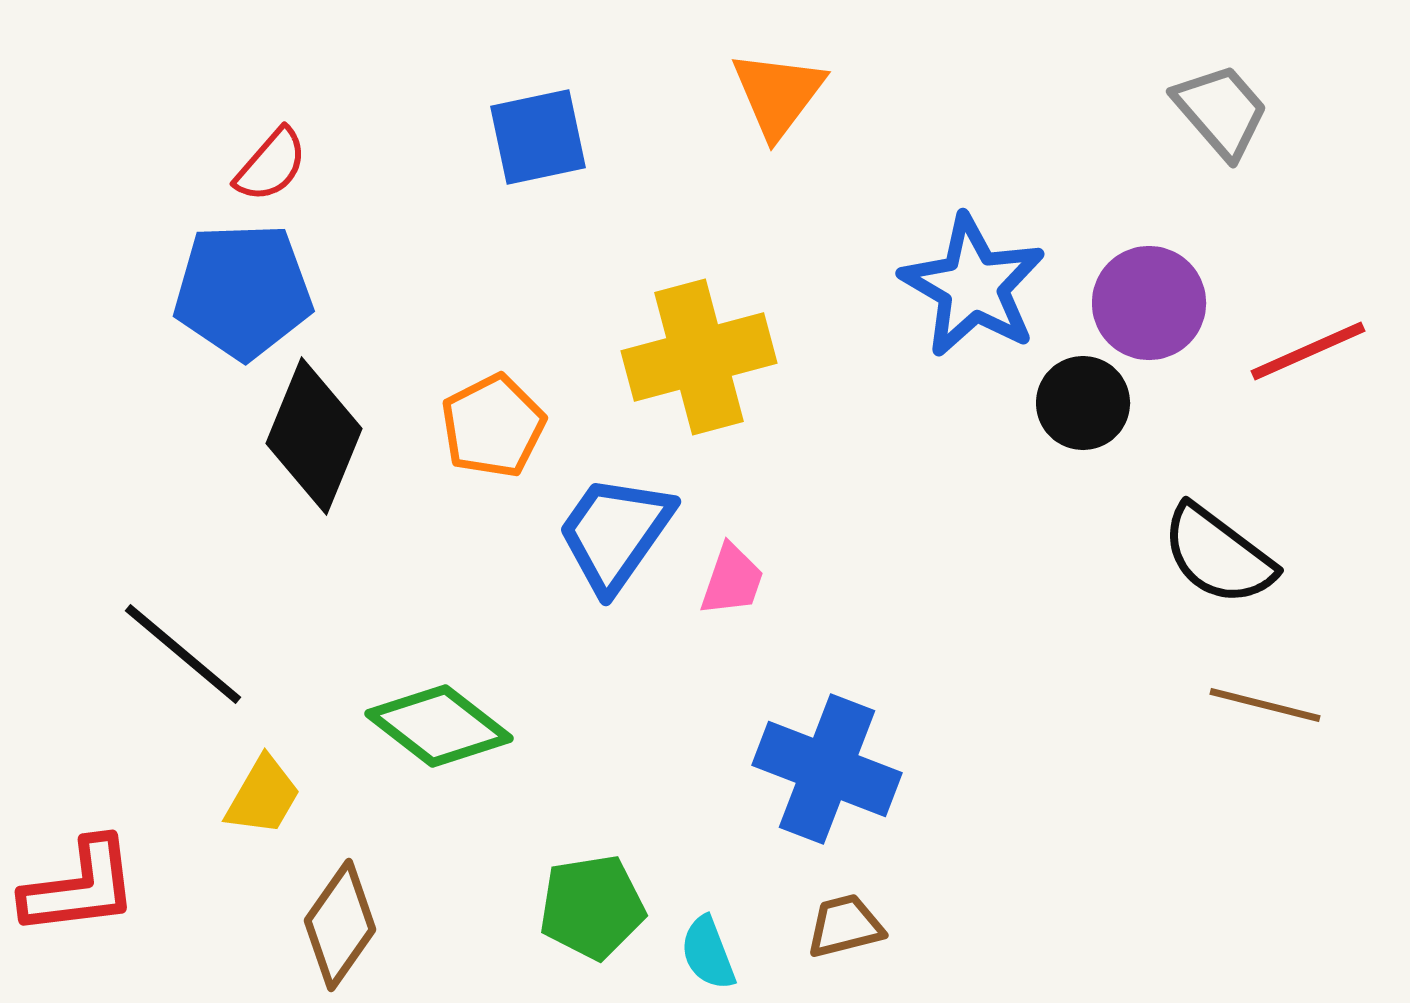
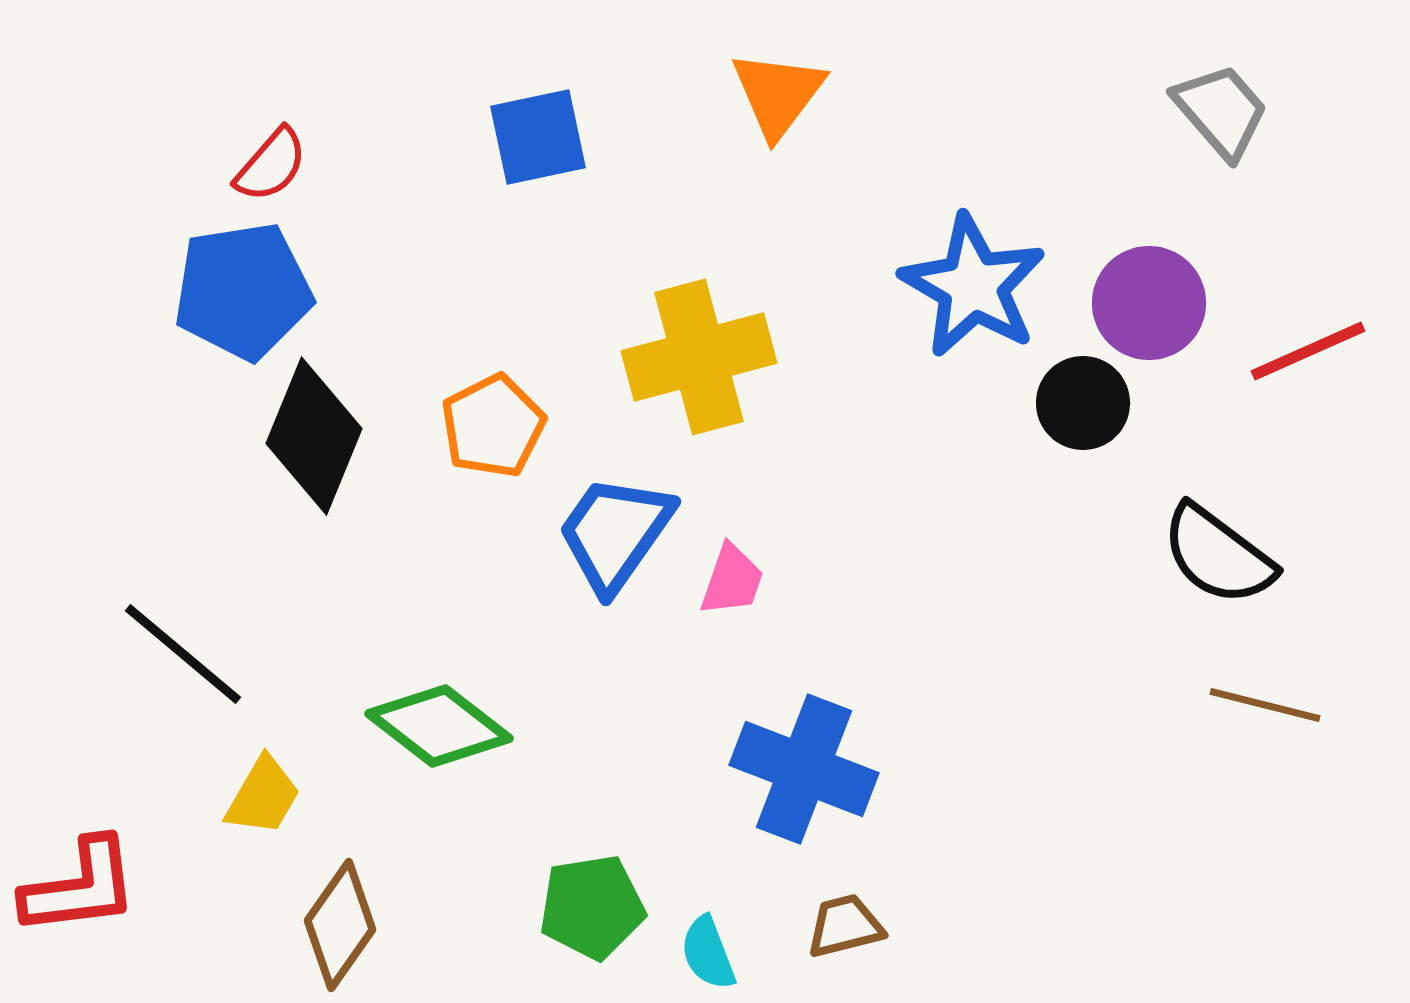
blue pentagon: rotated 7 degrees counterclockwise
blue cross: moved 23 px left
